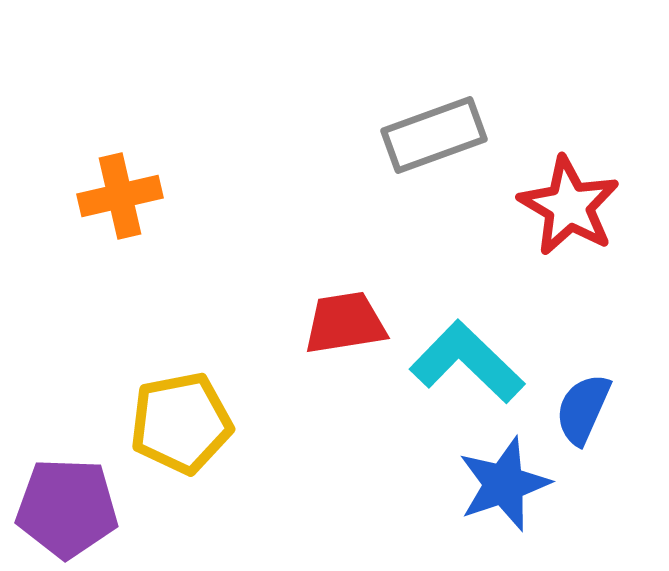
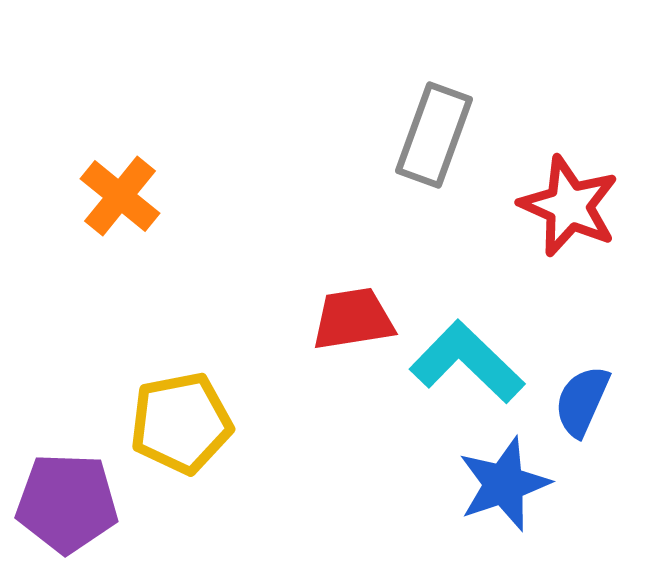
gray rectangle: rotated 50 degrees counterclockwise
orange cross: rotated 38 degrees counterclockwise
red star: rotated 6 degrees counterclockwise
red trapezoid: moved 8 px right, 4 px up
blue semicircle: moved 1 px left, 8 px up
purple pentagon: moved 5 px up
